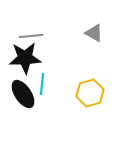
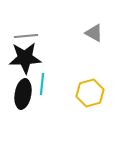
gray line: moved 5 px left
black ellipse: rotated 44 degrees clockwise
